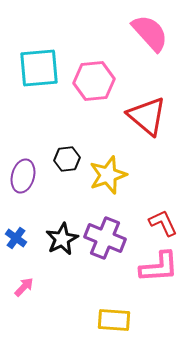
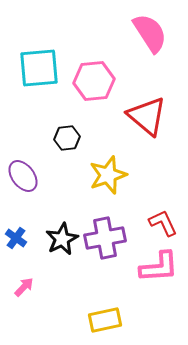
pink semicircle: rotated 9 degrees clockwise
black hexagon: moved 21 px up
purple ellipse: rotated 52 degrees counterclockwise
purple cross: rotated 33 degrees counterclockwise
yellow rectangle: moved 9 px left; rotated 16 degrees counterclockwise
